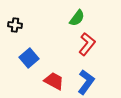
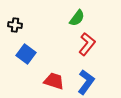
blue square: moved 3 px left, 4 px up; rotated 12 degrees counterclockwise
red trapezoid: rotated 10 degrees counterclockwise
